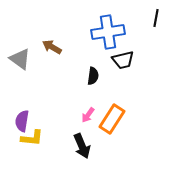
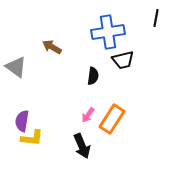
gray triangle: moved 4 px left, 8 px down
